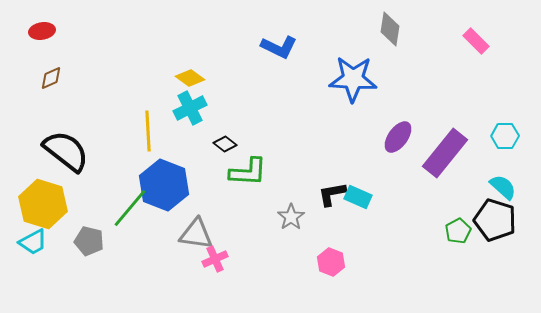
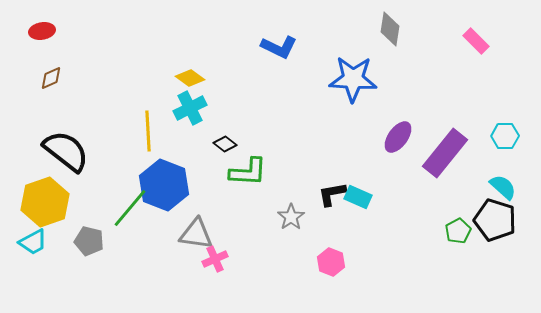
yellow hexagon: moved 2 px right, 2 px up; rotated 24 degrees clockwise
